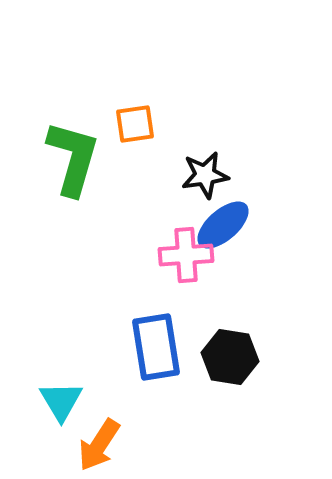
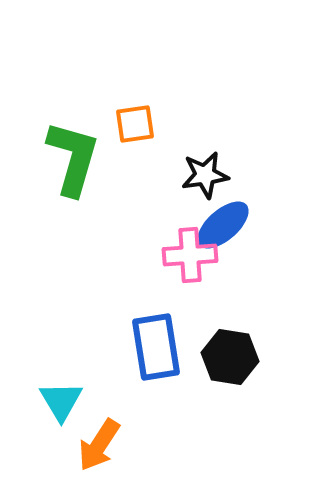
pink cross: moved 4 px right
